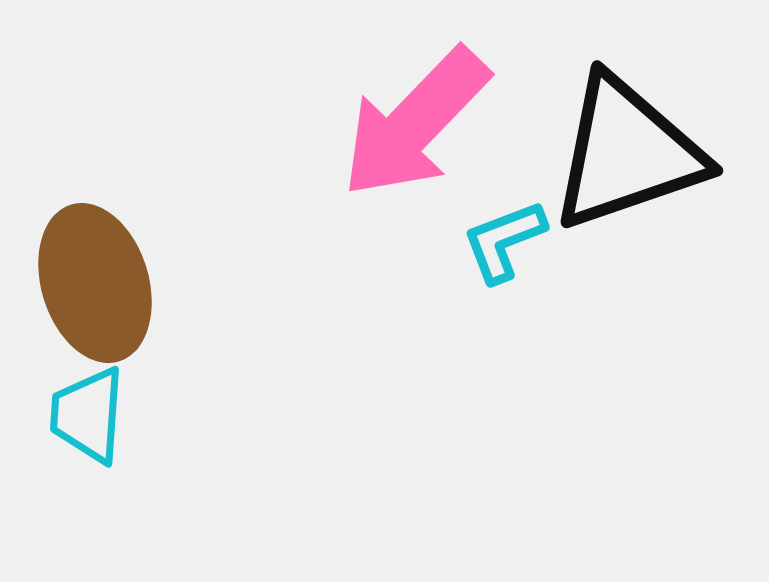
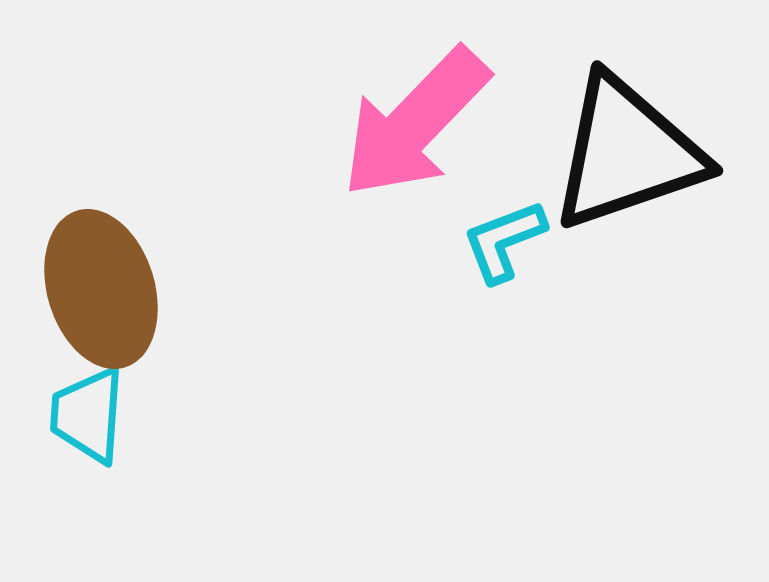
brown ellipse: moved 6 px right, 6 px down
